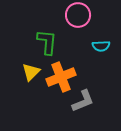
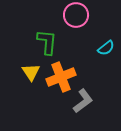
pink circle: moved 2 px left
cyan semicircle: moved 5 px right, 2 px down; rotated 36 degrees counterclockwise
yellow triangle: rotated 18 degrees counterclockwise
gray L-shape: rotated 15 degrees counterclockwise
